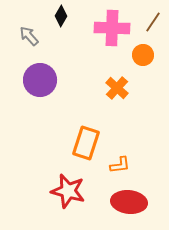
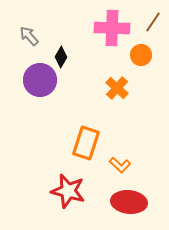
black diamond: moved 41 px down
orange circle: moved 2 px left
orange L-shape: rotated 50 degrees clockwise
